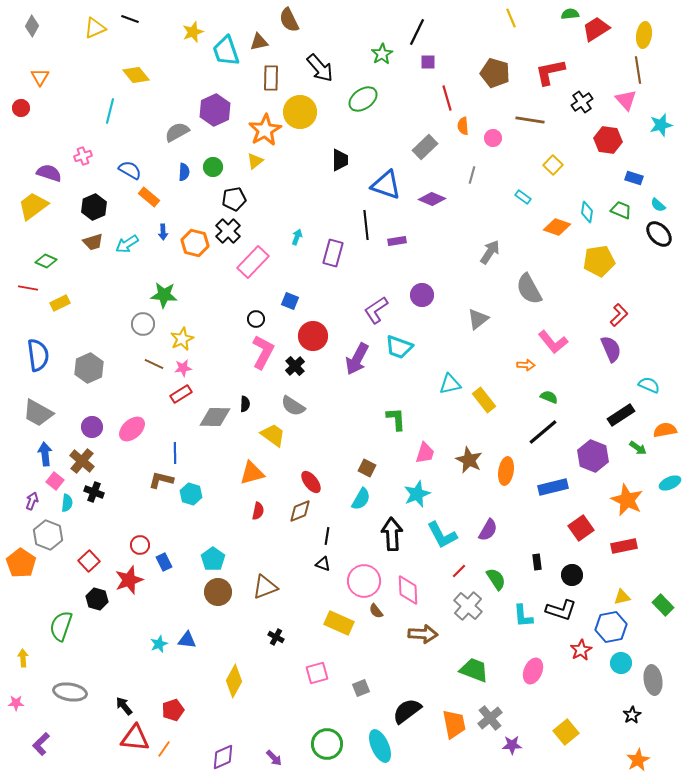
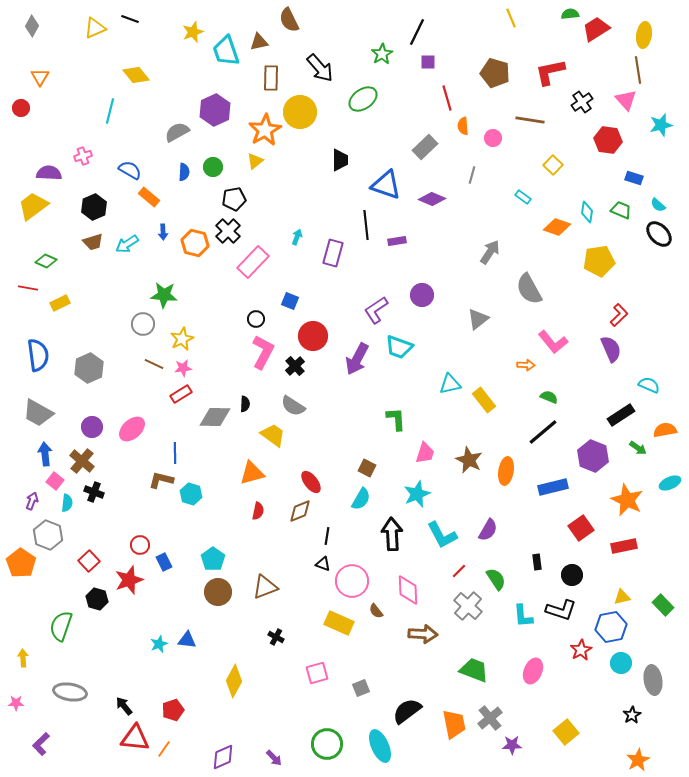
purple semicircle at (49, 173): rotated 15 degrees counterclockwise
pink circle at (364, 581): moved 12 px left
